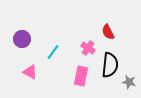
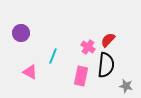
red semicircle: moved 8 px down; rotated 70 degrees clockwise
purple circle: moved 1 px left, 6 px up
pink cross: moved 1 px up
cyan line: moved 4 px down; rotated 14 degrees counterclockwise
black semicircle: moved 4 px left
gray star: moved 3 px left, 4 px down
